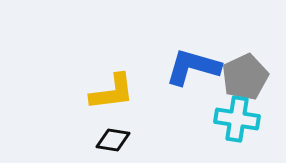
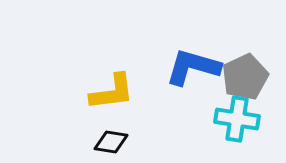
black diamond: moved 2 px left, 2 px down
